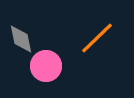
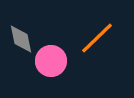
pink circle: moved 5 px right, 5 px up
